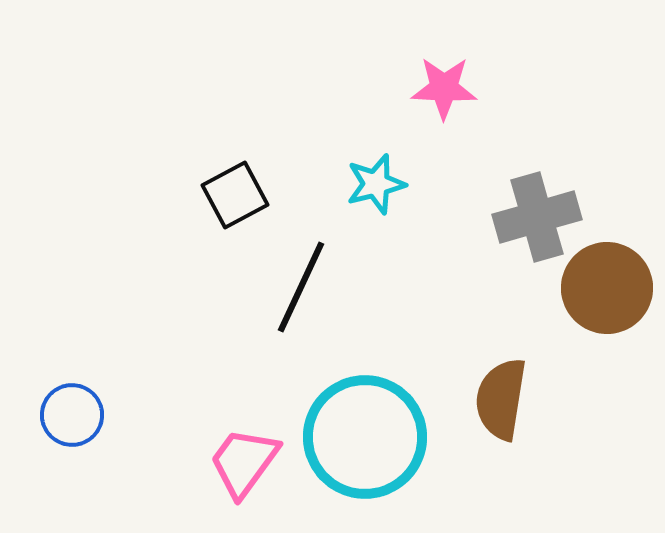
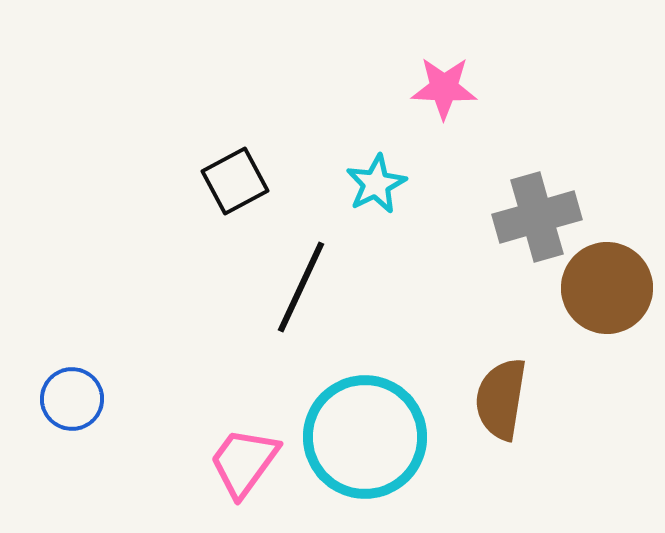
cyan star: rotated 12 degrees counterclockwise
black square: moved 14 px up
blue circle: moved 16 px up
